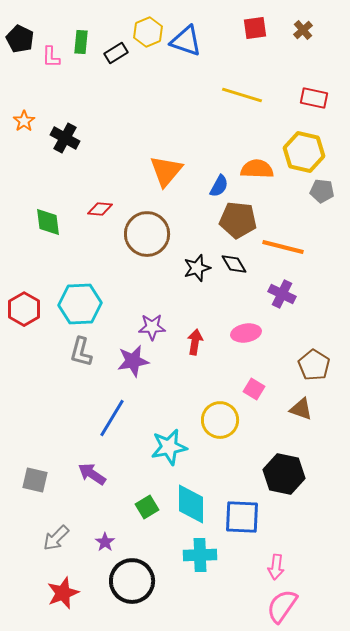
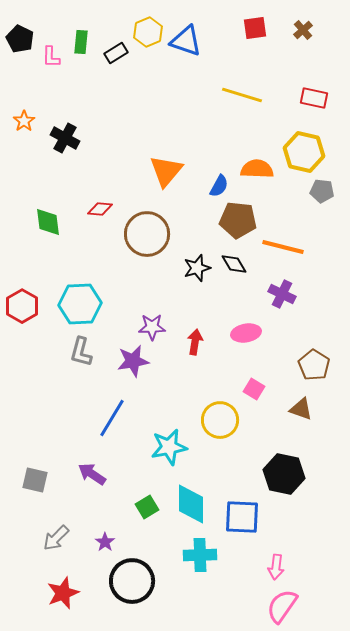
red hexagon at (24, 309): moved 2 px left, 3 px up
